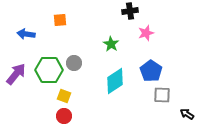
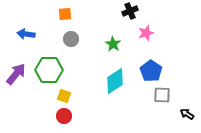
black cross: rotated 14 degrees counterclockwise
orange square: moved 5 px right, 6 px up
green star: moved 2 px right
gray circle: moved 3 px left, 24 px up
